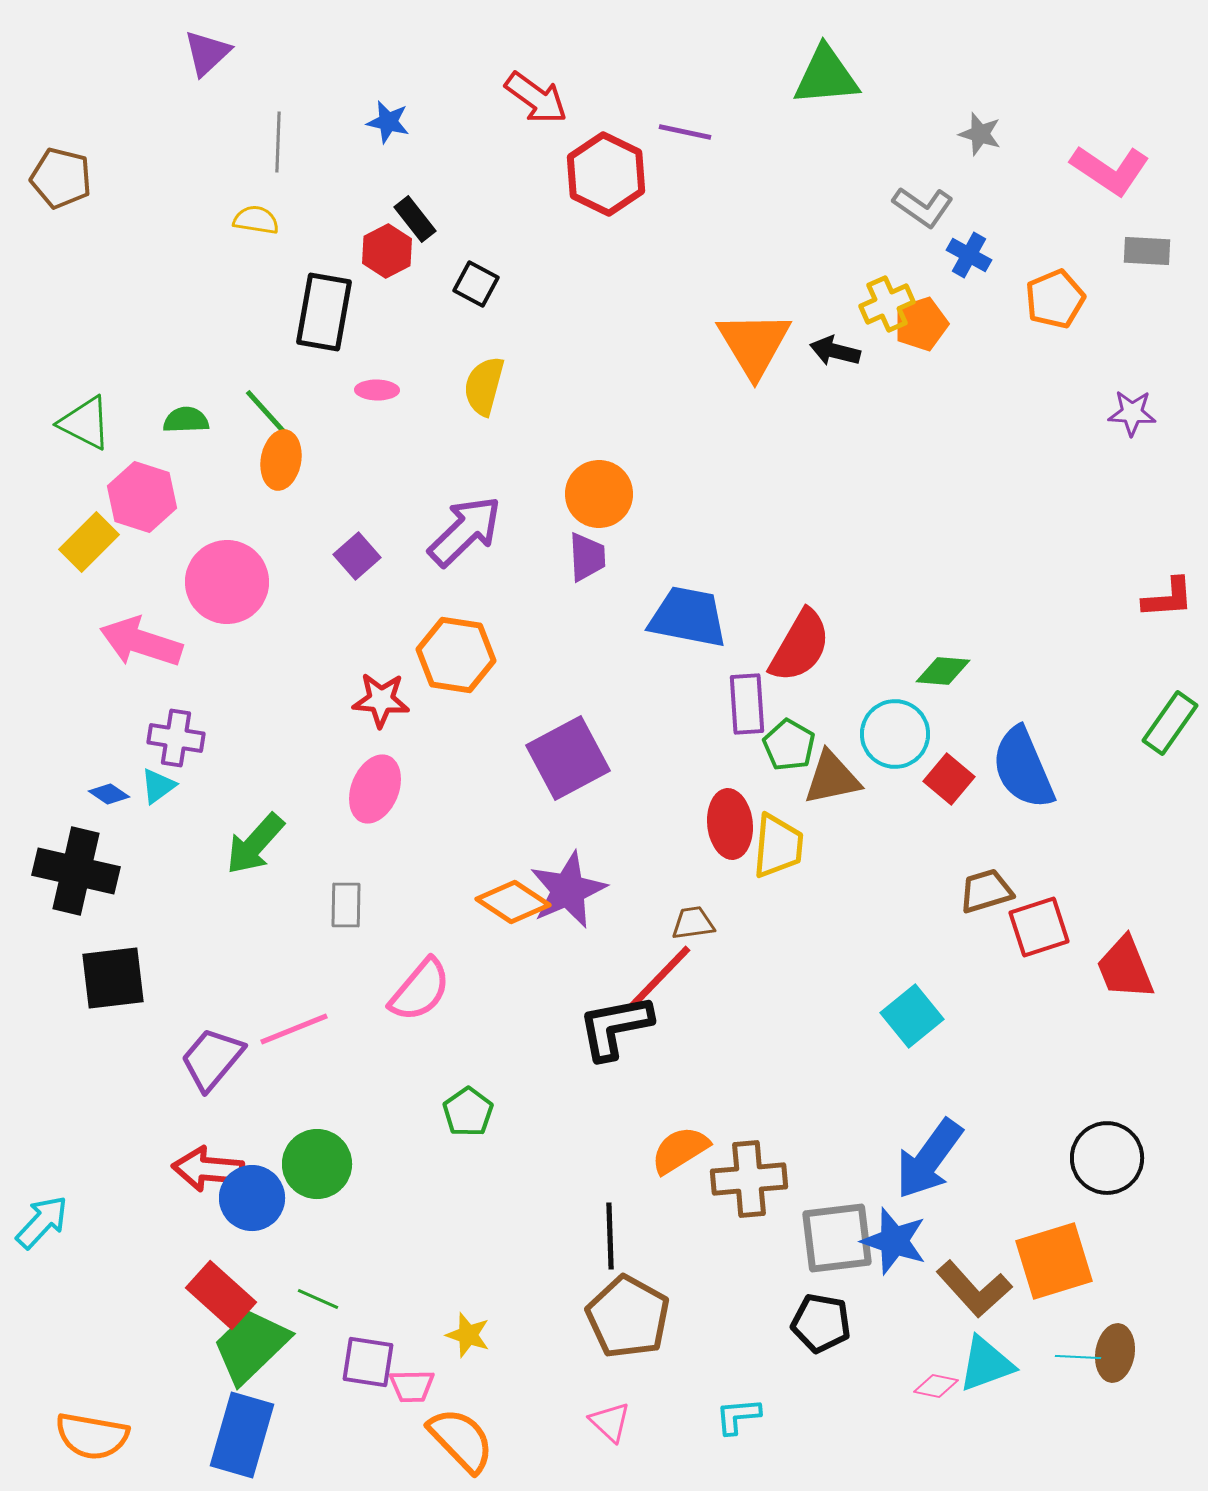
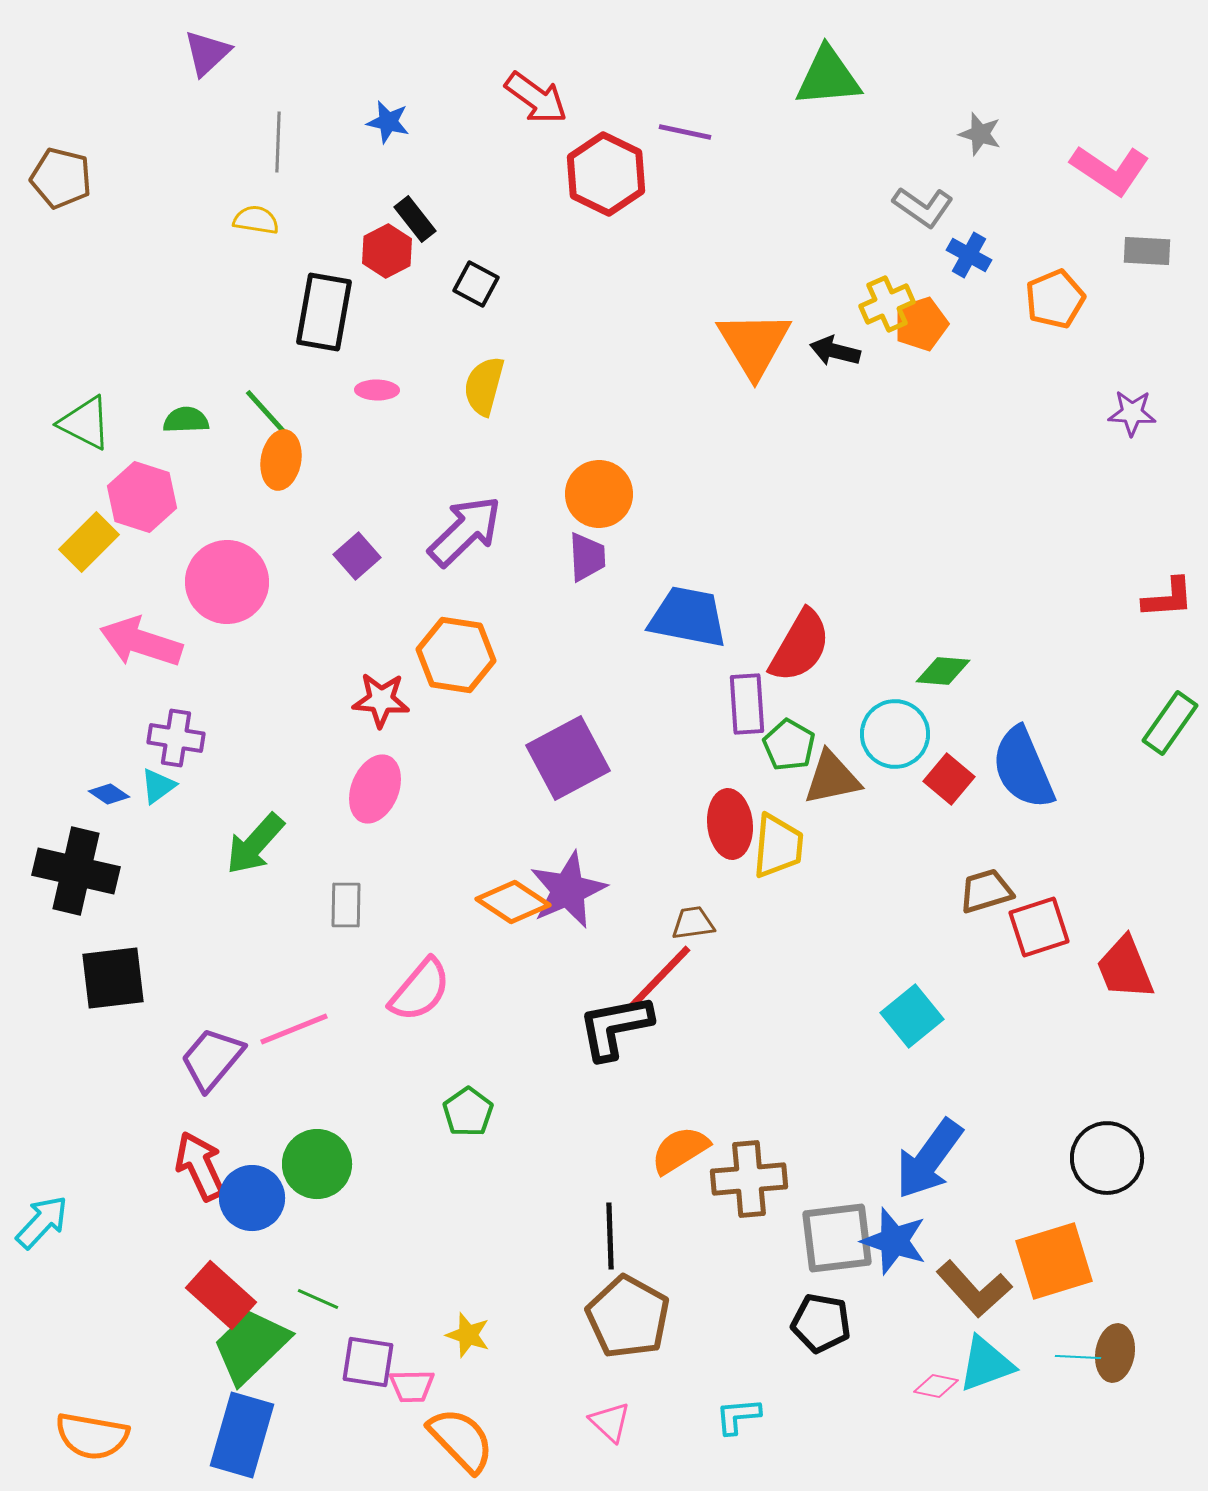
green triangle at (826, 76): moved 2 px right, 1 px down
red arrow at (208, 1169): moved 8 px left, 3 px up; rotated 60 degrees clockwise
